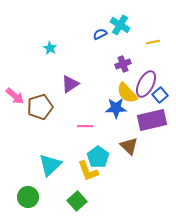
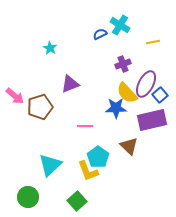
purple triangle: rotated 12 degrees clockwise
